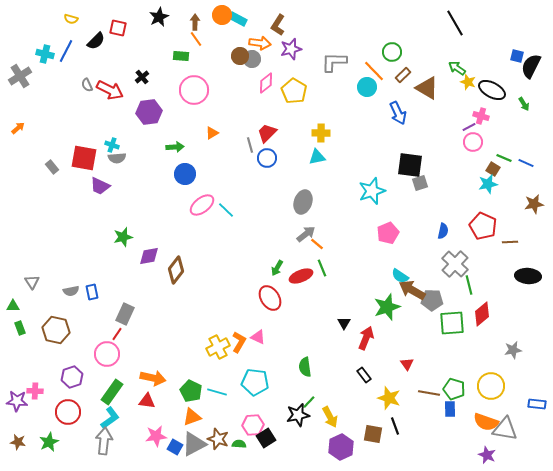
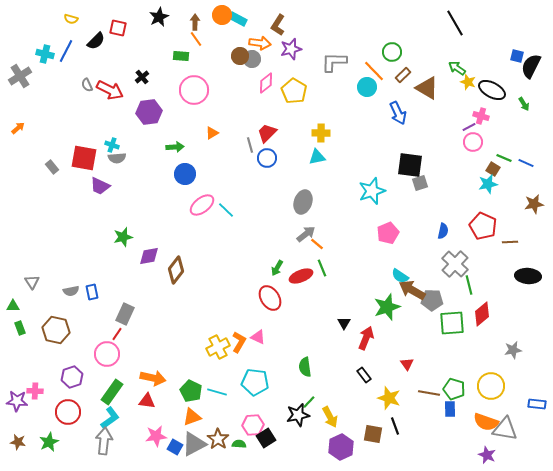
brown star at (218, 439): rotated 15 degrees clockwise
